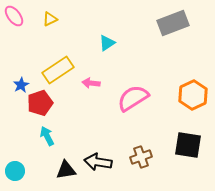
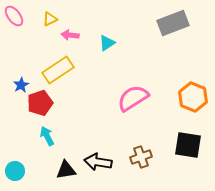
pink arrow: moved 21 px left, 48 px up
orange hexagon: moved 2 px down; rotated 12 degrees counterclockwise
